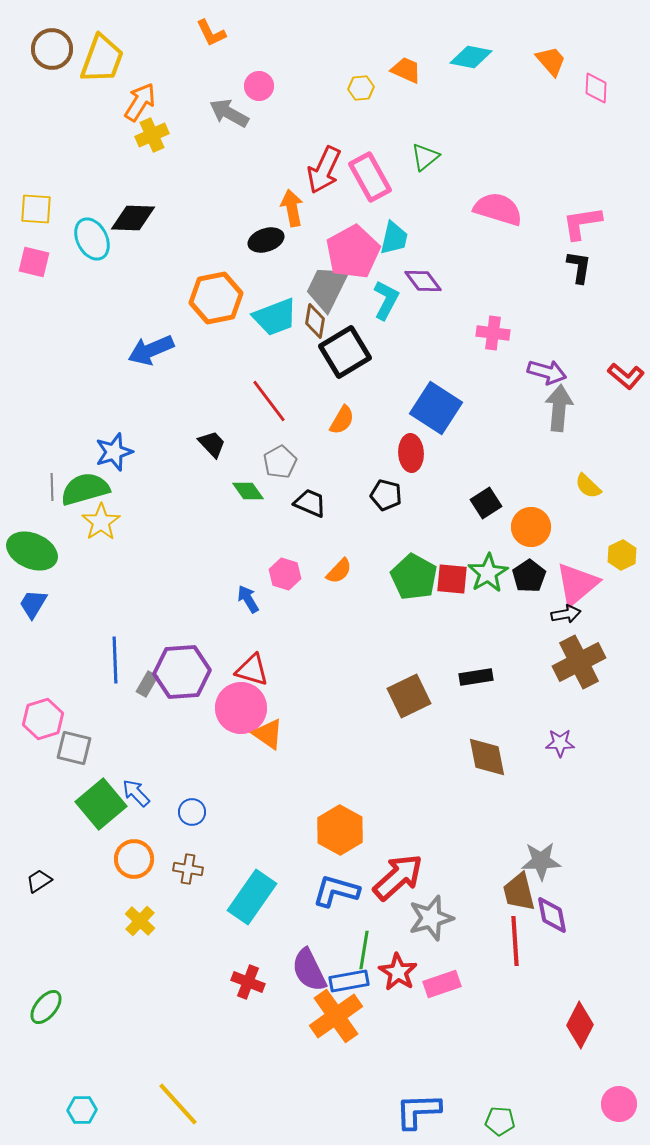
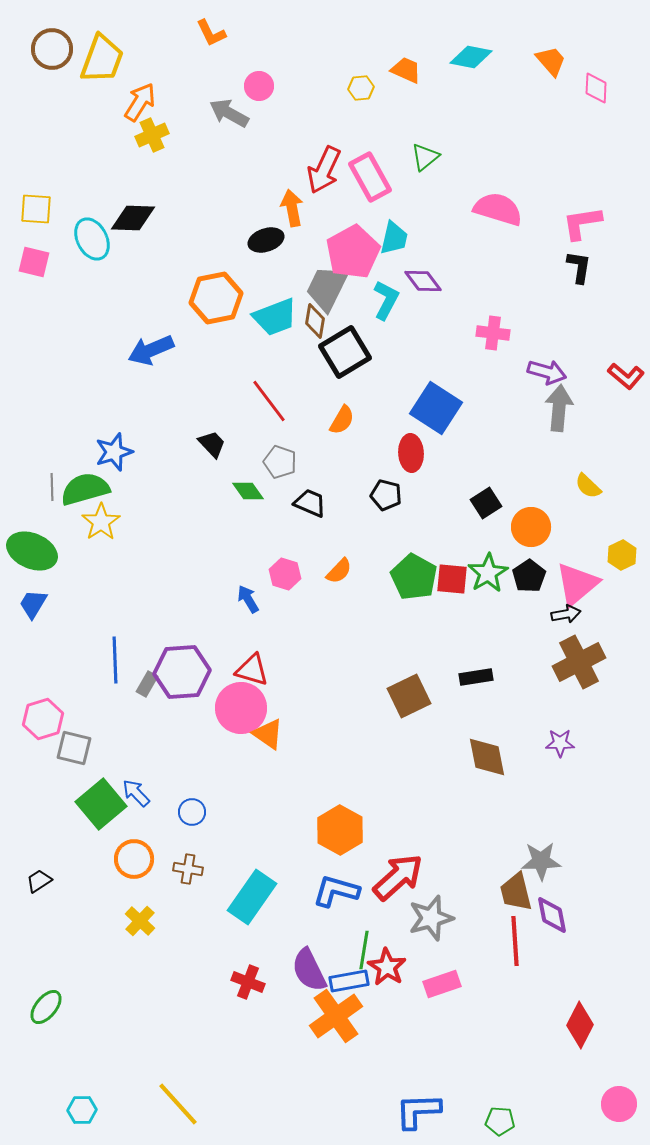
gray pentagon at (280, 462): rotated 24 degrees counterclockwise
brown trapezoid at (519, 892): moved 3 px left
red star at (398, 972): moved 11 px left, 5 px up
